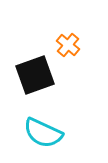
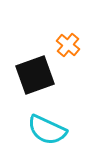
cyan semicircle: moved 4 px right, 3 px up
